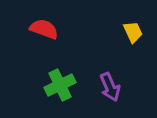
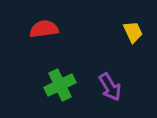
red semicircle: rotated 28 degrees counterclockwise
purple arrow: rotated 8 degrees counterclockwise
